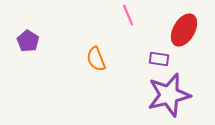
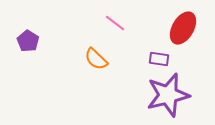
pink line: moved 13 px left, 8 px down; rotated 30 degrees counterclockwise
red ellipse: moved 1 px left, 2 px up
orange semicircle: rotated 25 degrees counterclockwise
purple star: moved 1 px left
